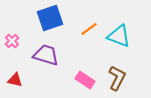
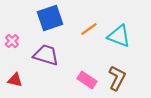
pink rectangle: moved 2 px right
